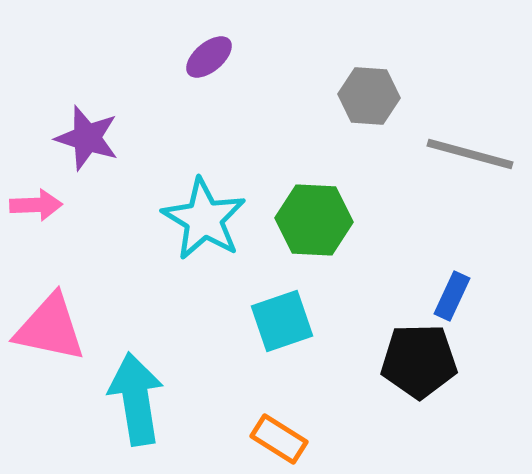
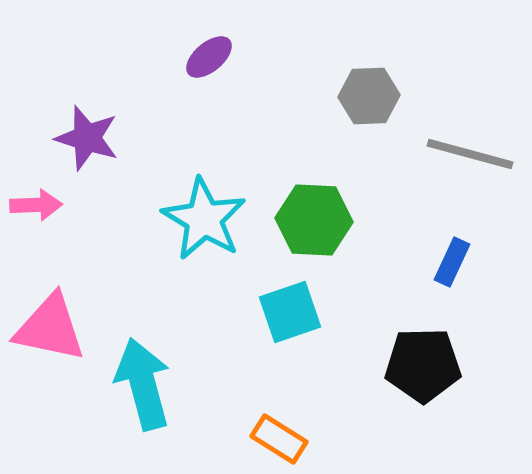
gray hexagon: rotated 6 degrees counterclockwise
blue rectangle: moved 34 px up
cyan square: moved 8 px right, 9 px up
black pentagon: moved 4 px right, 4 px down
cyan arrow: moved 7 px right, 15 px up; rotated 6 degrees counterclockwise
